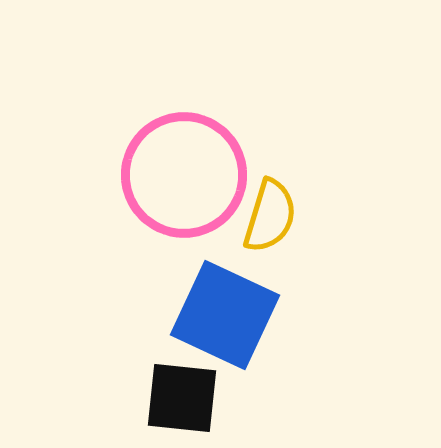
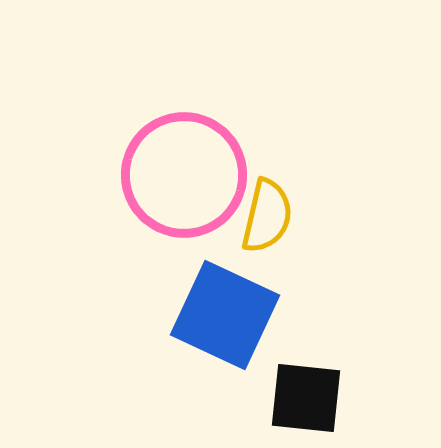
yellow semicircle: moved 3 px left; rotated 4 degrees counterclockwise
black square: moved 124 px right
